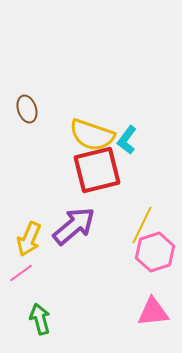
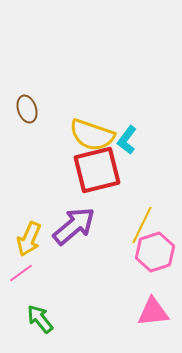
green arrow: rotated 24 degrees counterclockwise
